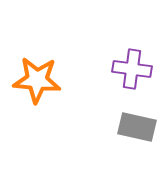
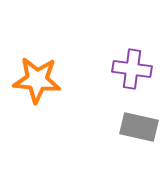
gray rectangle: moved 2 px right
